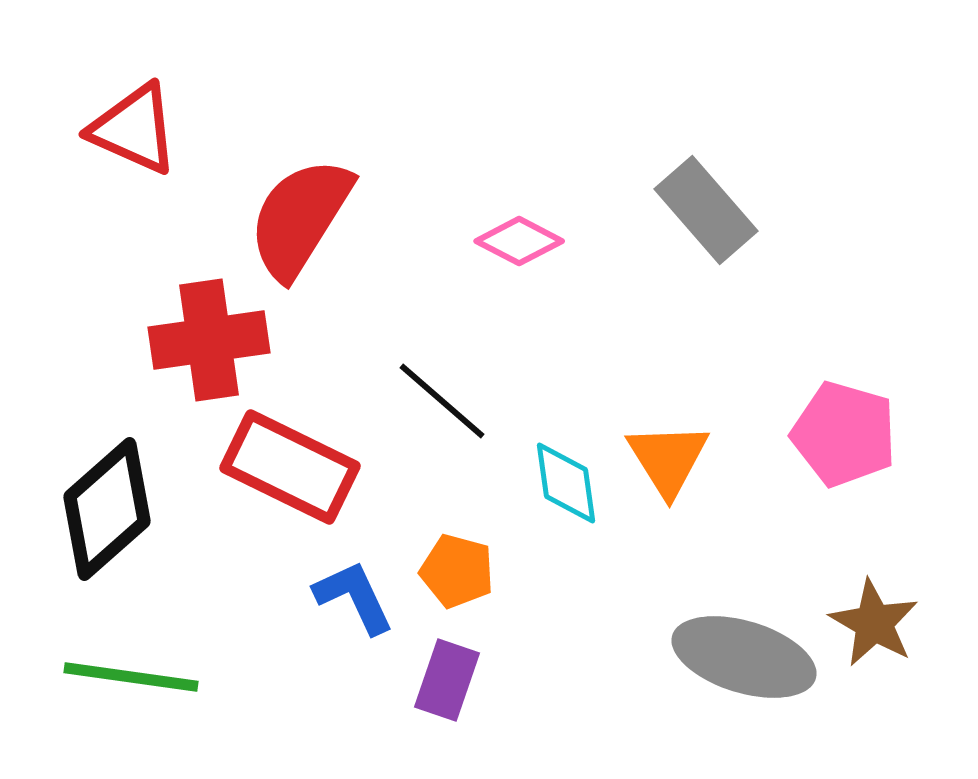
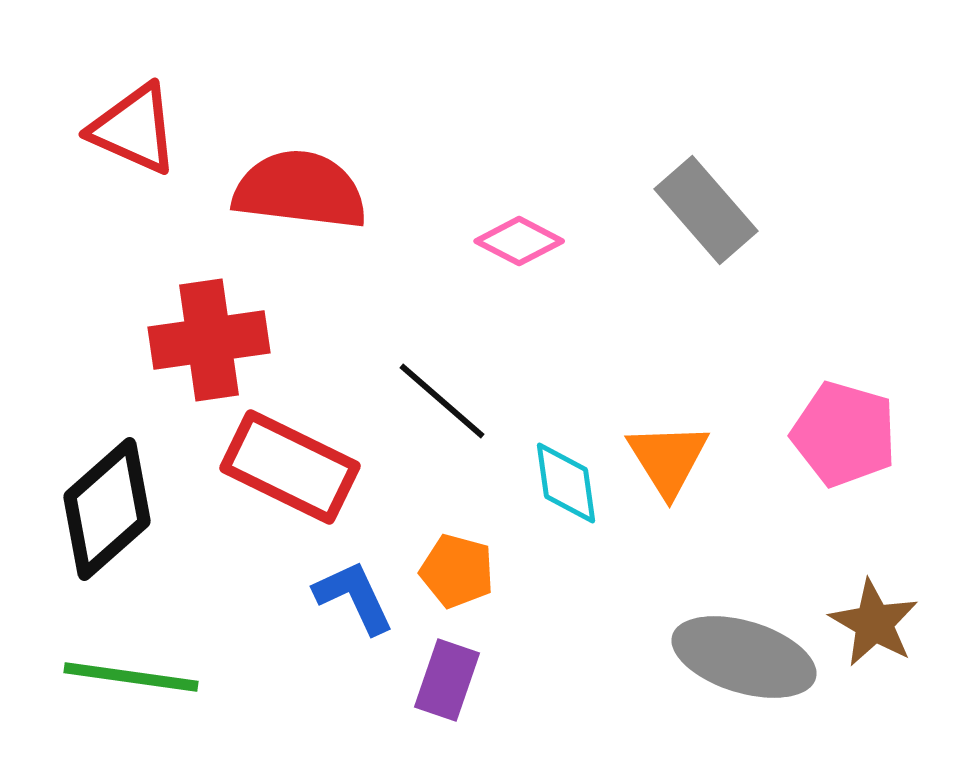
red semicircle: moved 28 px up; rotated 65 degrees clockwise
